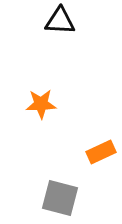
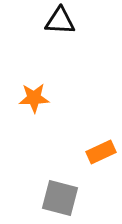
orange star: moved 7 px left, 6 px up
